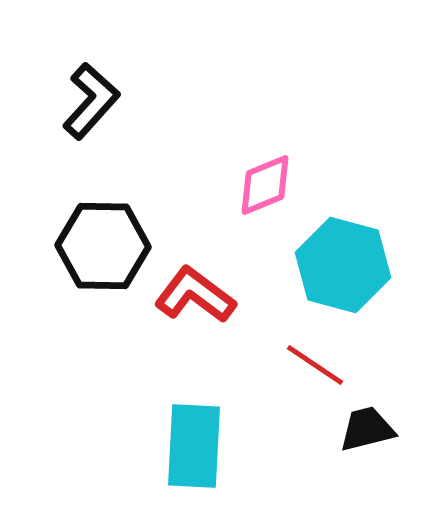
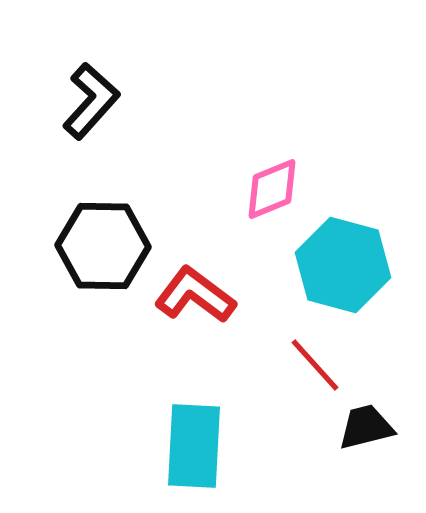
pink diamond: moved 7 px right, 4 px down
red line: rotated 14 degrees clockwise
black trapezoid: moved 1 px left, 2 px up
